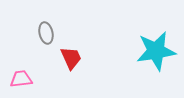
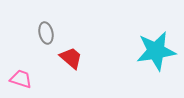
red trapezoid: rotated 25 degrees counterclockwise
pink trapezoid: rotated 25 degrees clockwise
